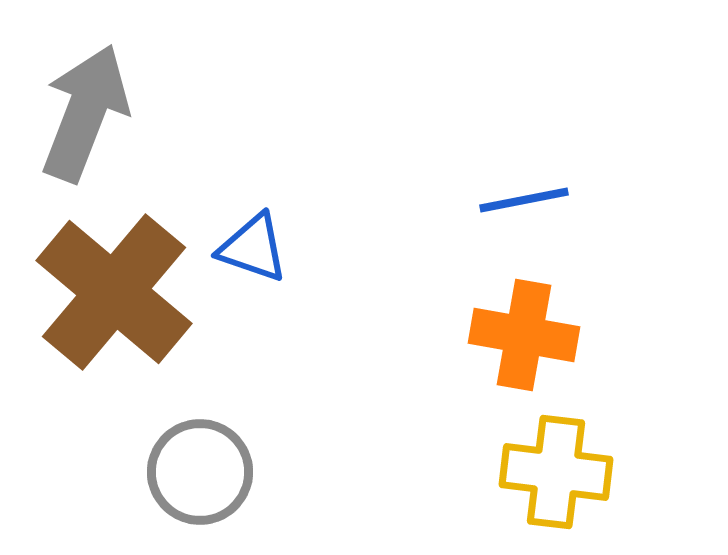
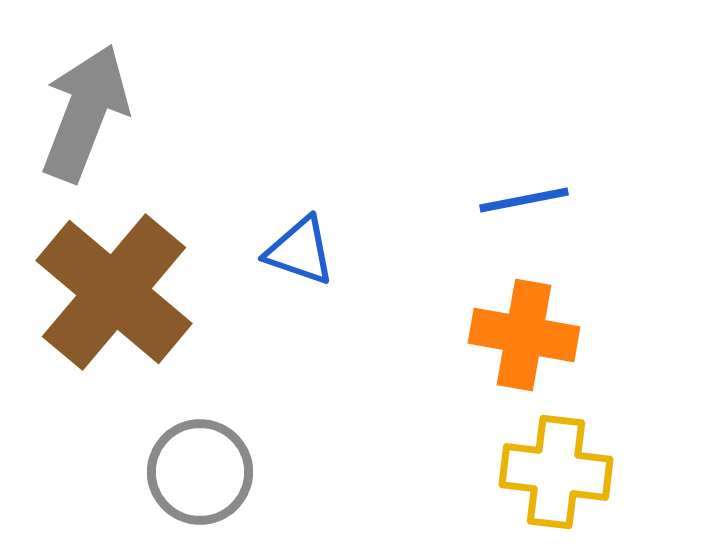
blue triangle: moved 47 px right, 3 px down
